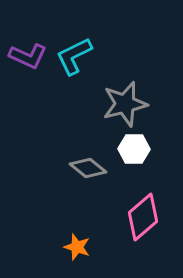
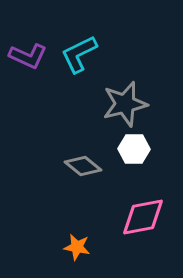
cyan L-shape: moved 5 px right, 2 px up
gray diamond: moved 5 px left, 2 px up
pink diamond: rotated 30 degrees clockwise
orange star: rotated 8 degrees counterclockwise
